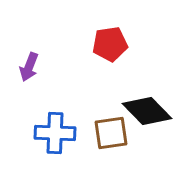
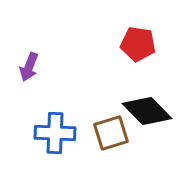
red pentagon: moved 28 px right; rotated 16 degrees clockwise
brown square: rotated 9 degrees counterclockwise
